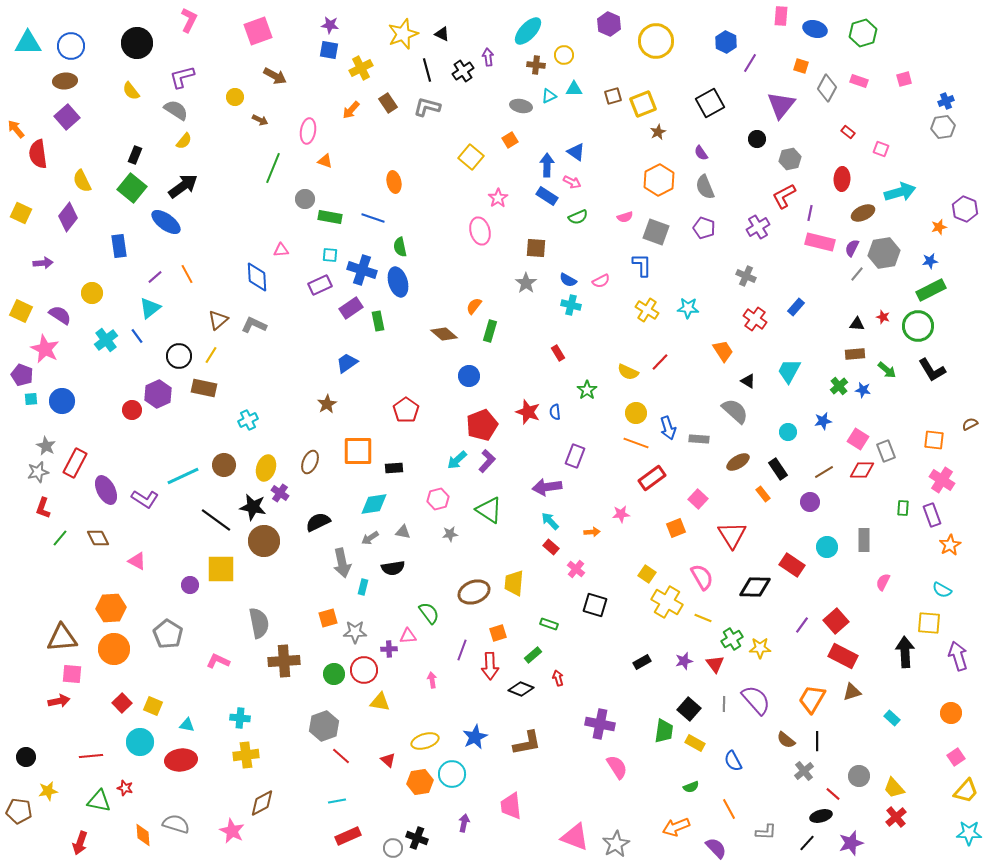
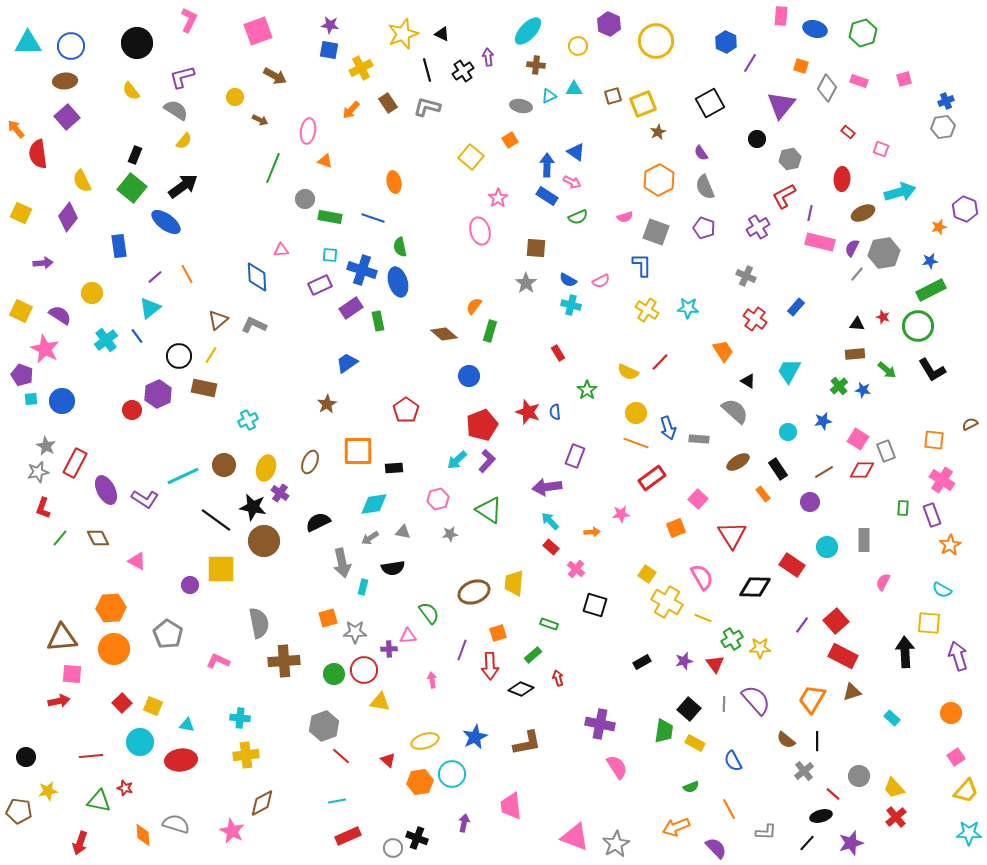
yellow circle at (564, 55): moved 14 px right, 9 px up
